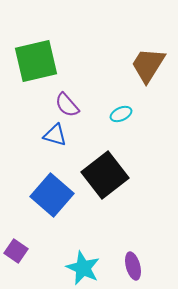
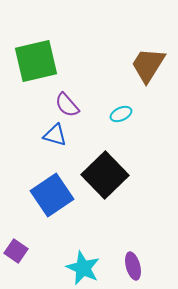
black square: rotated 6 degrees counterclockwise
blue square: rotated 15 degrees clockwise
